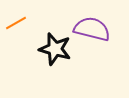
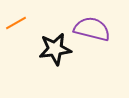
black star: rotated 24 degrees counterclockwise
